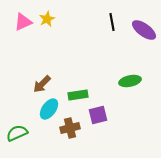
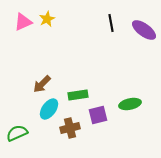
black line: moved 1 px left, 1 px down
green ellipse: moved 23 px down
